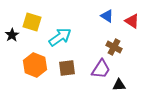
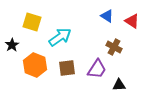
black star: moved 10 px down
purple trapezoid: moved 4 px left
